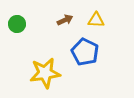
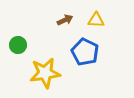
green circle: moved 1 px right, 21 px down
